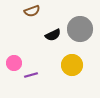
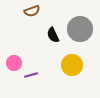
black semicircle: rotated 91 degrees clockwise
